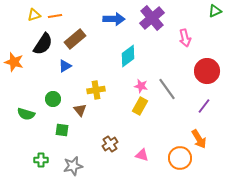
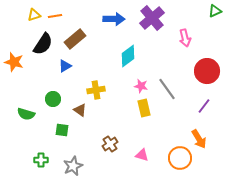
yellow rectangle: moved 4 px right, 2 px down; rotated 42 degrees counterclockwise
brown triangle: rotated 16 degrees counterclockwise
gray star: rotated 12 degrees counterclockwise
